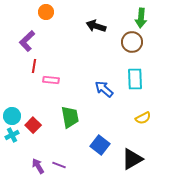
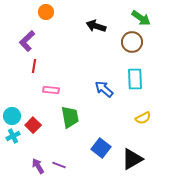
green arrow: rotated 60 degrees counterclockwise
pink rectangle: moved 10 px down
cyan cross: moved 1 px right, 1 px down
blue square: moved 1 px right, 3 px down
